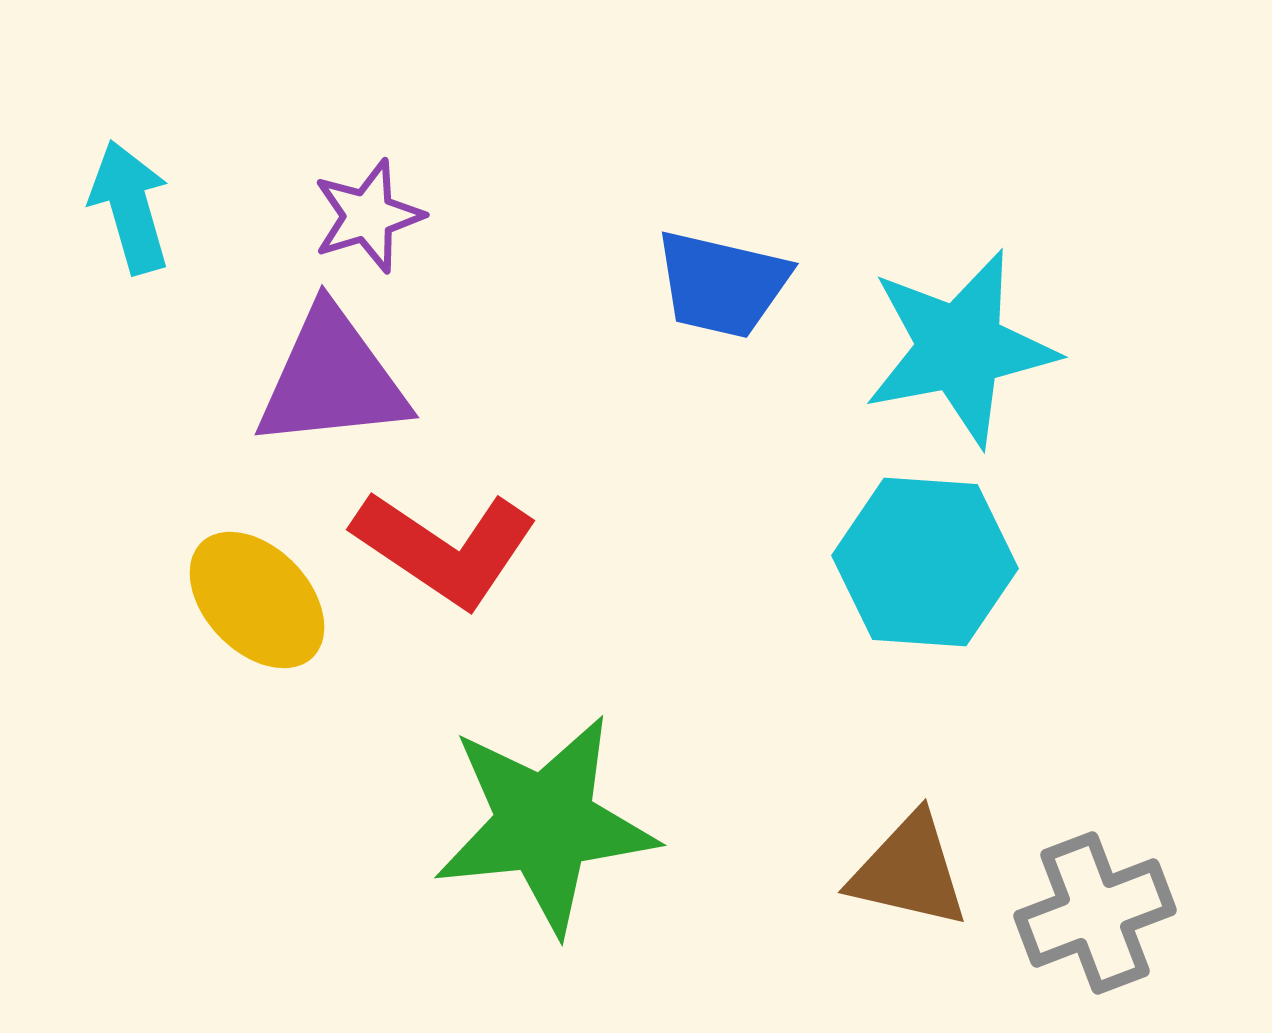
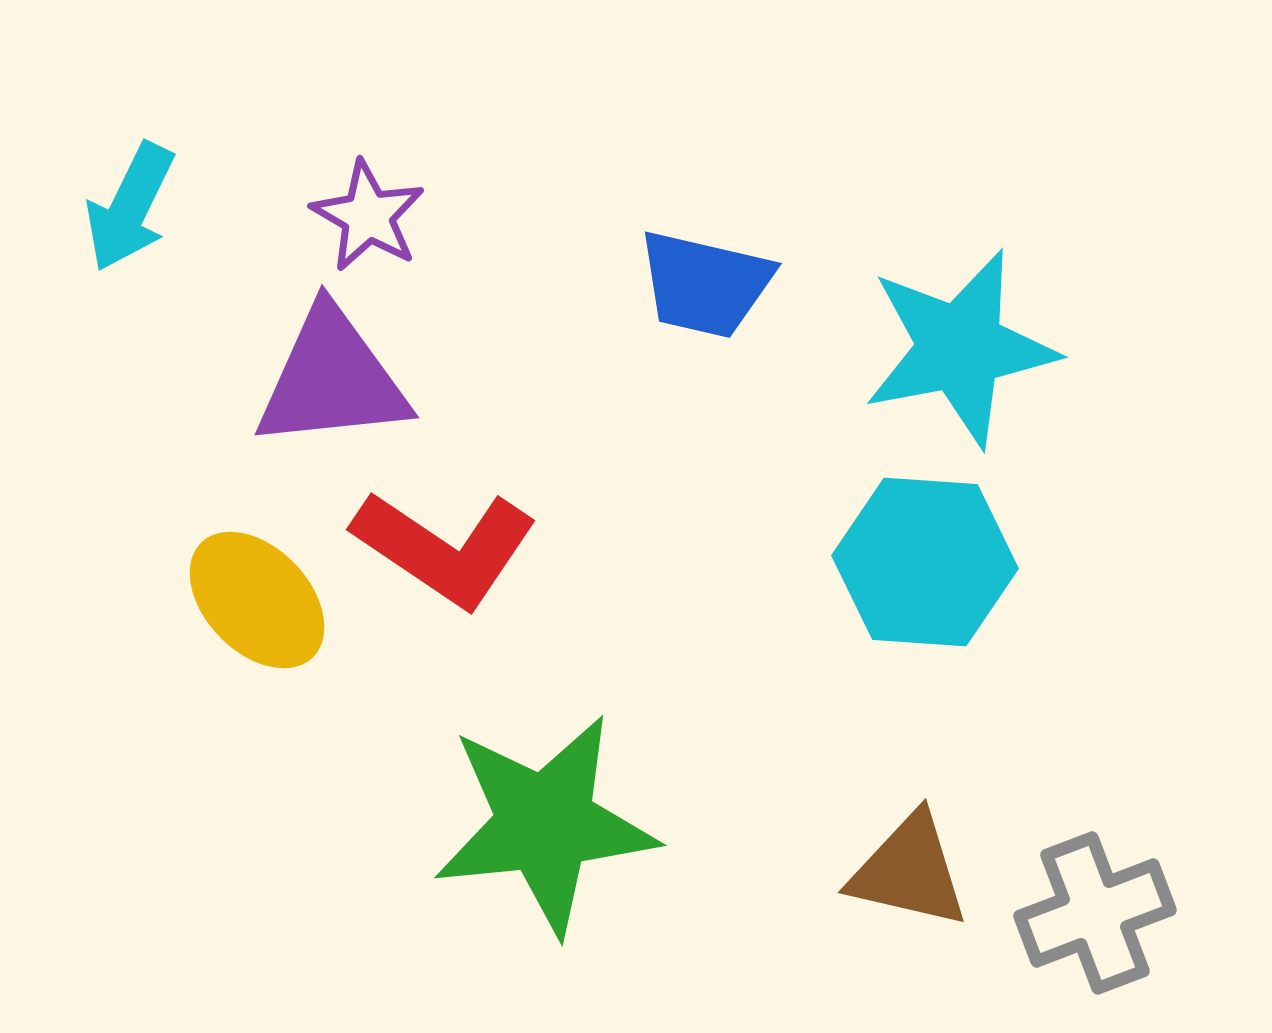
cyan arrow: rotated 138 degrees counterclockwise
purple star: rotated 25 degrees counterclockwise
blue trapezoid: moved 17 px left
